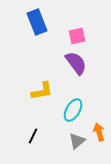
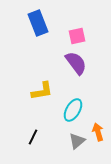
blue rectangle: moved 1 px right, 1 px down
orange arrow: moved 1 px left
black line: moved 1 px down
